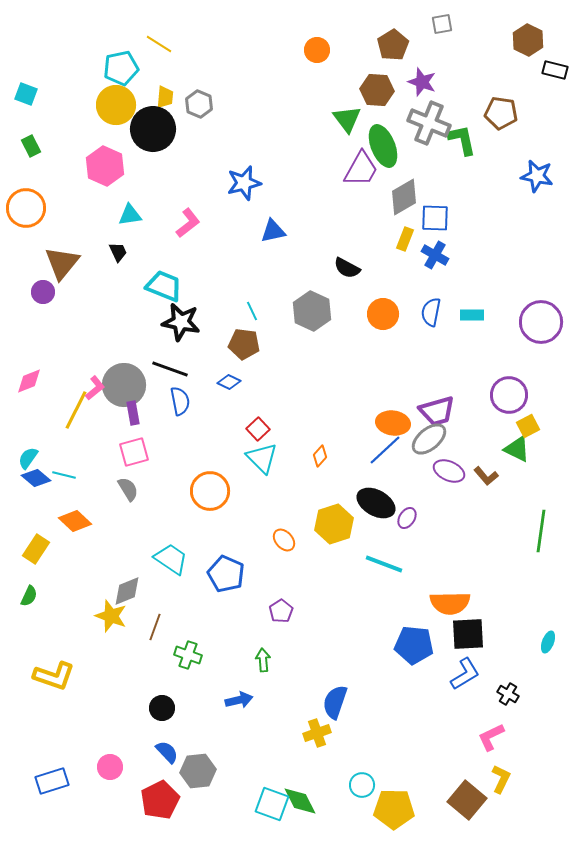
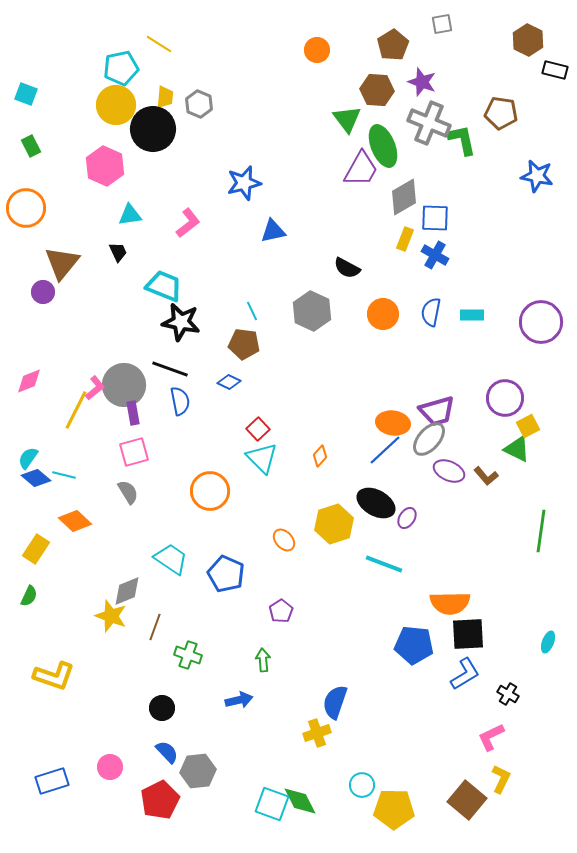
purple circle at (509, 395): moved 4 px left, 3 px down
gray ellipse at (429, 439): rotated 9 degrees counterclockwise
gray semicircle at (128, 489): moved 3 px down
